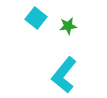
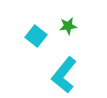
cyan square: moved 18 px down
